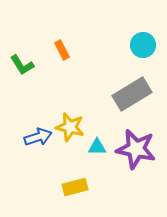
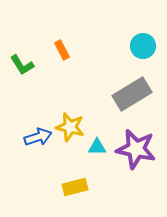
cyan circle: moved 1 px down
